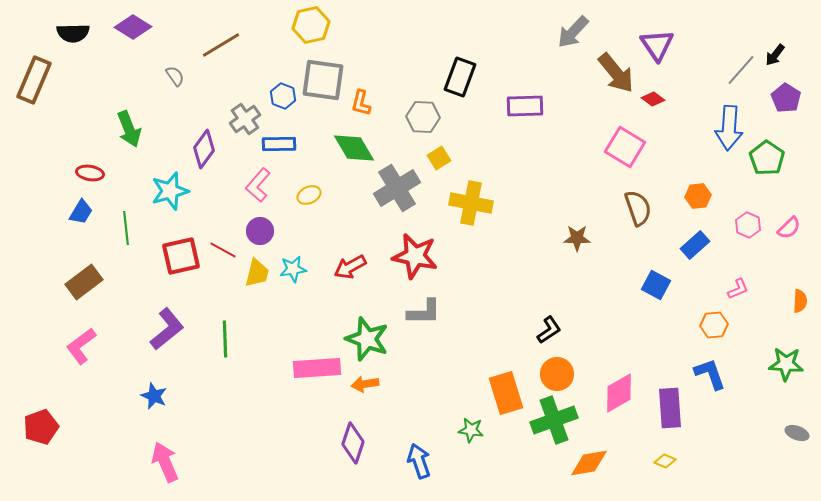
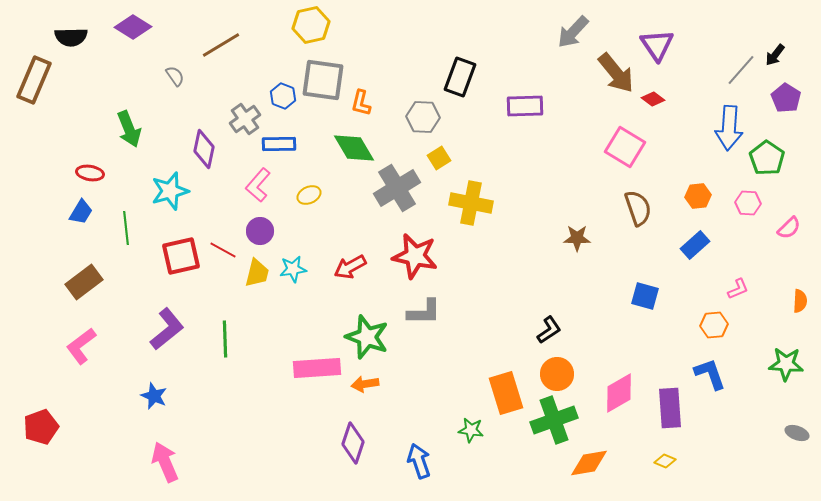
black semicircle at (73, 33): moved 2 px left, 4 px down
purple diamond at (204, 149): rotated 24 degrees counterclockwise
pink hexagon at (748, 225): moved 22 px up; rotated 20 degrees counterclockwise
blue square at (656, 285): moved 11 px left, 11 px down; rotated 12 degrees counterclockwise
green star at (367, 339): moved 2 px up
